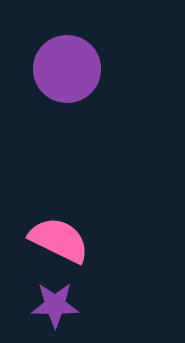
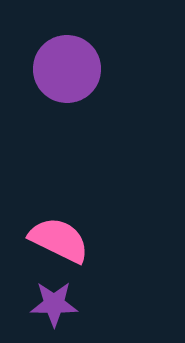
purple star: moved 1 px left, 1 px up
